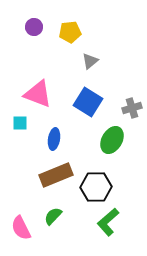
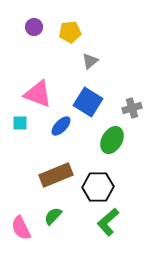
blue ellipse: moved 7 px right, 13 px up; rotated 35 degrees clockwise
black hexagon: moved 2 px right
